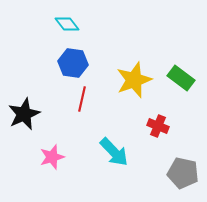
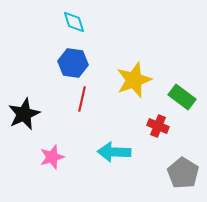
cyan diamond: moved 7 px right, 2 px up; rotated 20 degrees clockwise
green rectangle: moved 1 px right, 19 px down
cyan arrow: rotated 136 degrees clockwise
gray pentagon: rotated 20 degrees clockwise
